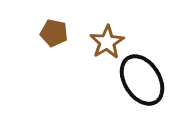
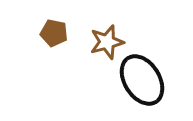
brown star: rotated 16 degrees clockwise
